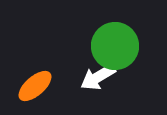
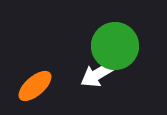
white arrow: moved 3 px up
